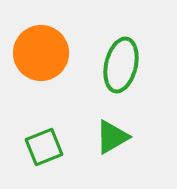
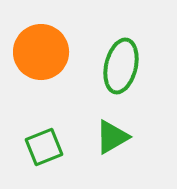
orange circle: moved 1 px up
green ellipse: moved 1 px down
